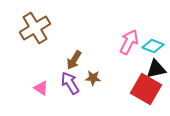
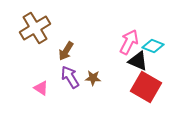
brown arrow: moved 8 px left, 9 px up
black triangle: moved 18 px left, 8 px up; rotated 35 degrees clockwise
purple arrow: moved 6 px up
red square: moved 2 px up
